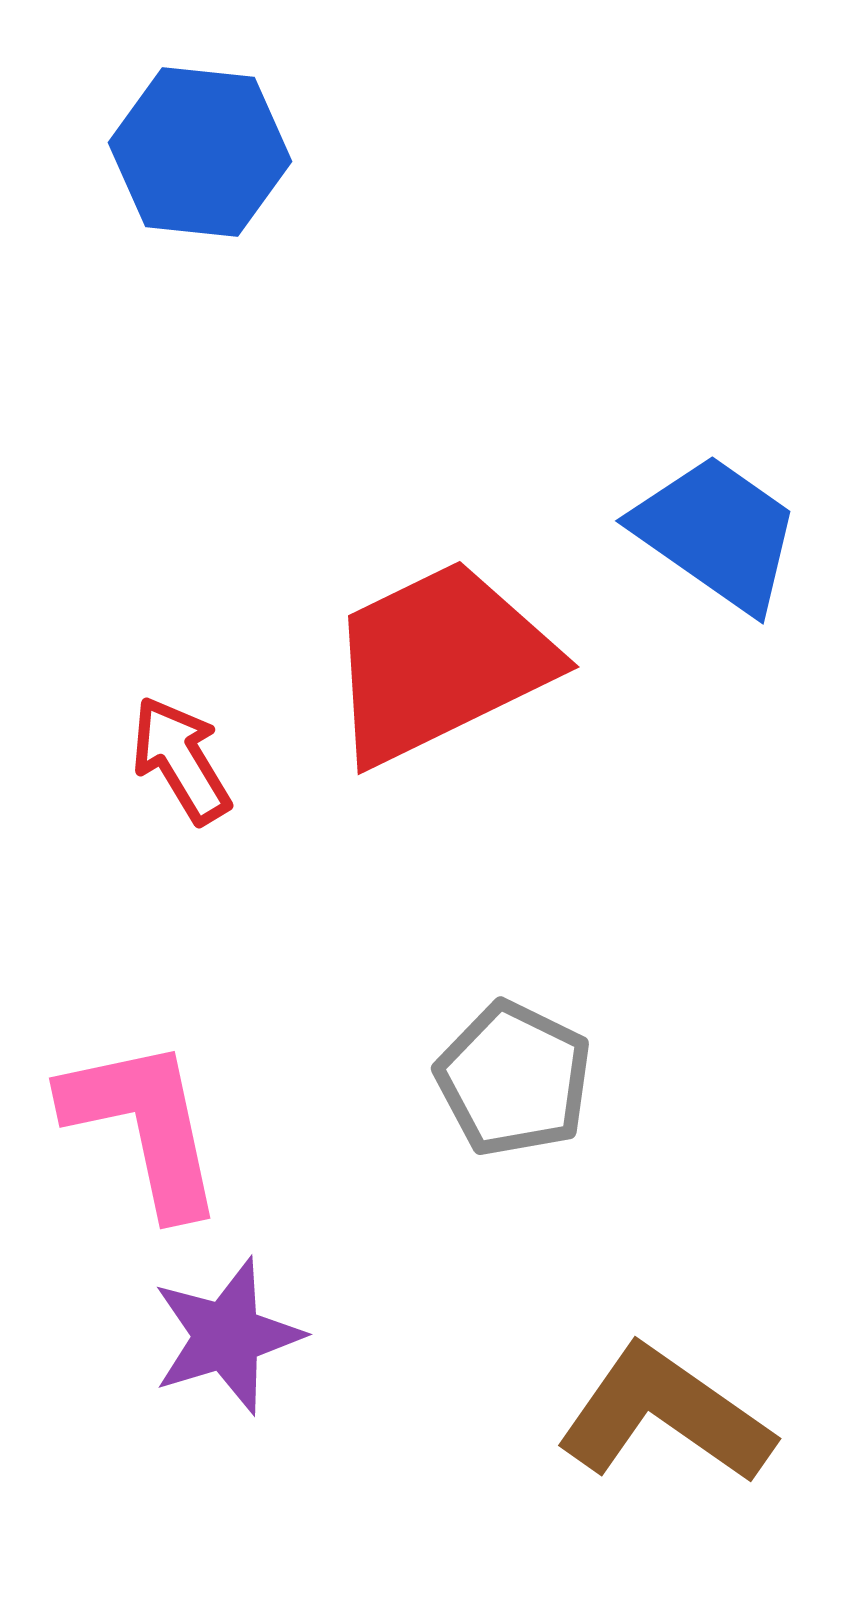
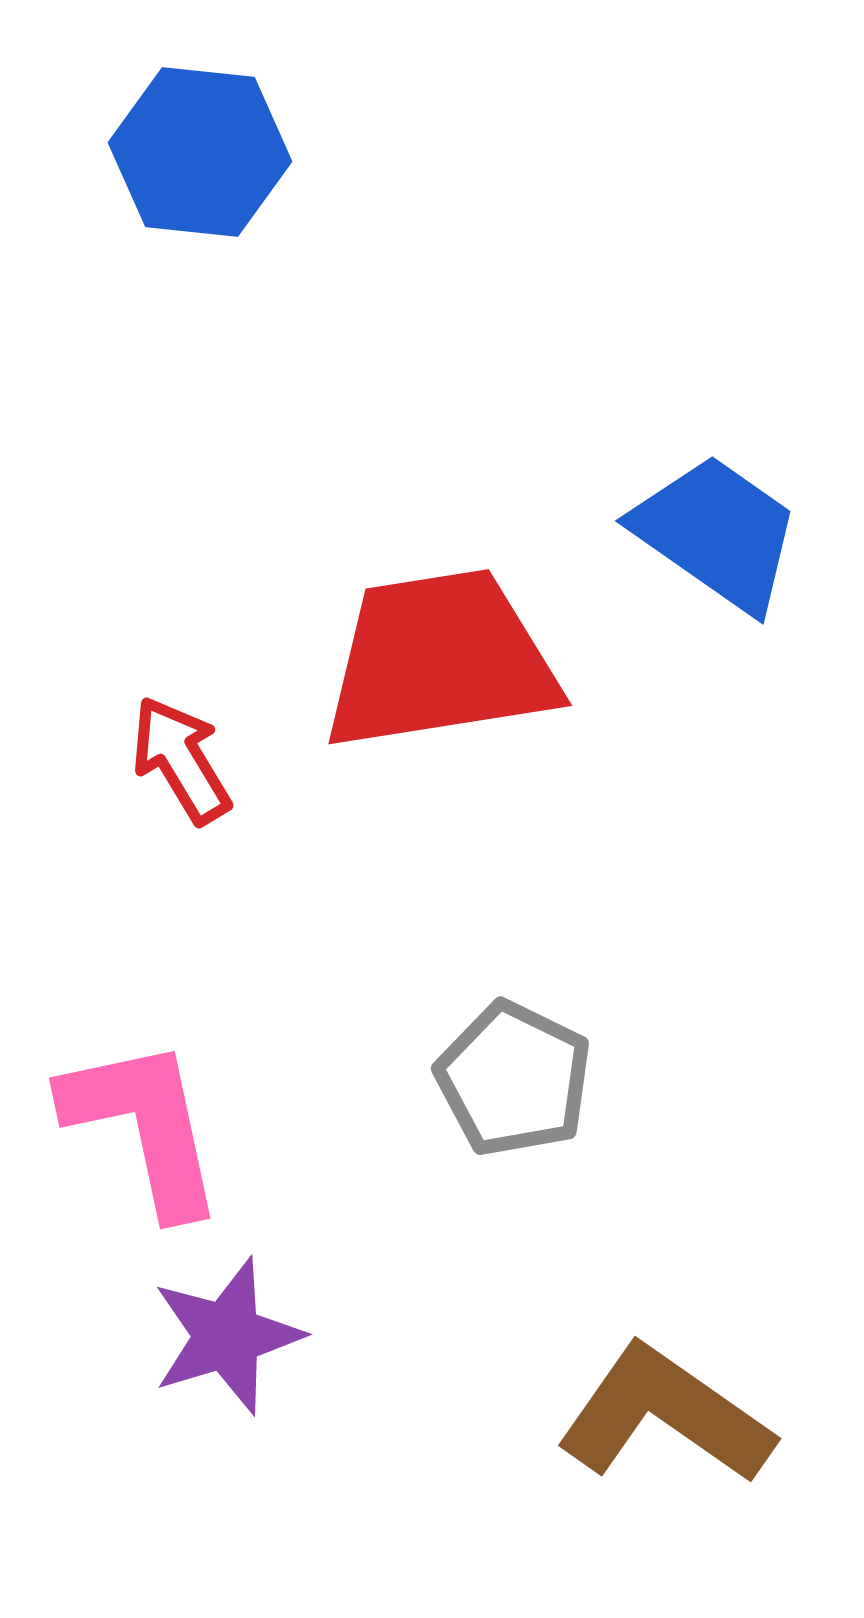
red trapezoid: moved 2 px up; rotated 17 degrees clockwise
